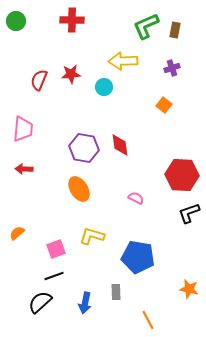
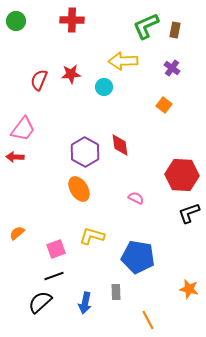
purple cross: rotated 35 degrees counterclockwise
pink trapezoid: rotated 32 degrees clockwise
purple hexagon: moved 1 px right, 4 px down; rotated 20 degrees clockwise
red arrow: moved 9 px left, 12 px up
